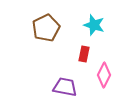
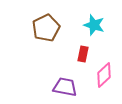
red rectangle: moved 1 px left
pink diamond: rotated 20 degrees clockwise
